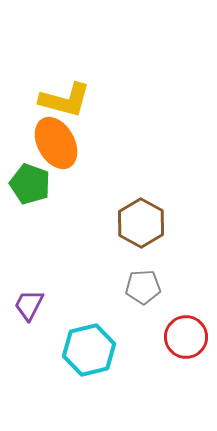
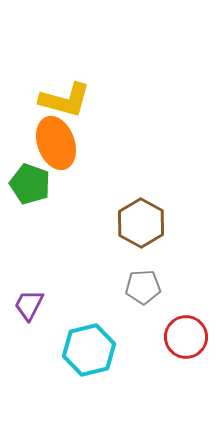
orange ellipse: rotated 9 degrees clockwise
